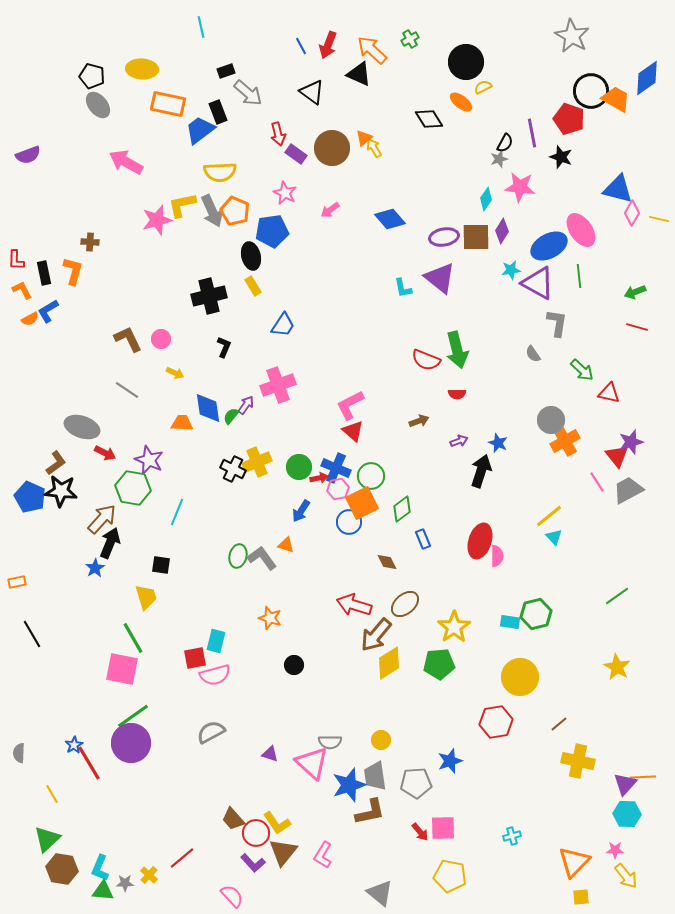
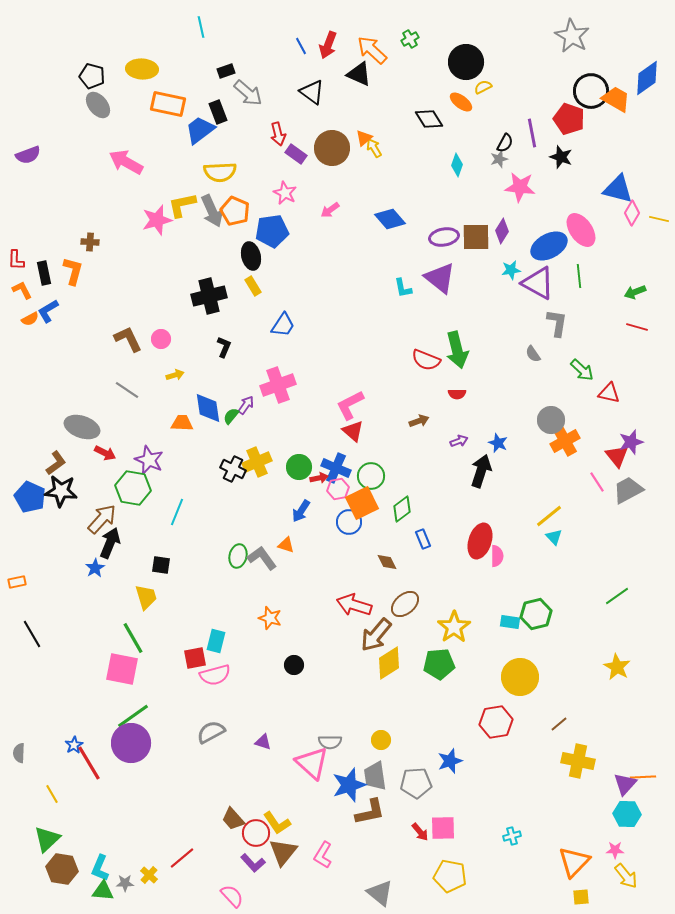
cyan diamond at (486, 199): moved 29 px left, 34 px up; rotated 15 degrees counterclockwise
yellow arrow at (175, 373): moved 2 px down; rotated 42 degrees counterclockwise
purple triangle at (270, 754): moved 7 px left, 12 px up
